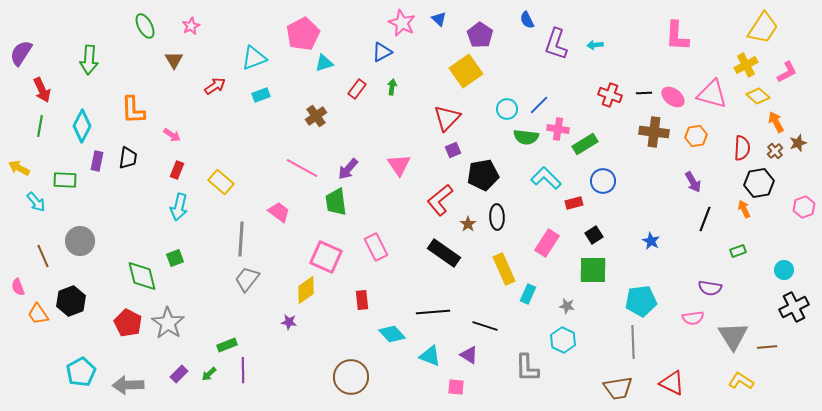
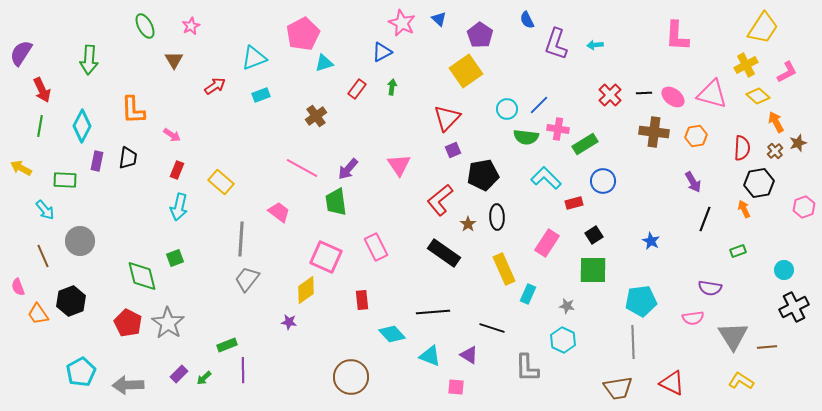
red cross at (610, 95): rotated 25 degrees clockwise
yellow arrow at (19, 168): moved 2 px right
cyan arrow at (36, 202): moved 9 px right, 8 px down
black line at (485, 326): moved 7 px right, 2 px down
green arrow at (209, 374): moved 5 px left, 4 px down
